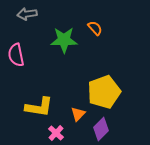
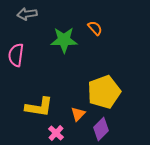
pink semicircle: rotated 20 degrees clockwise
